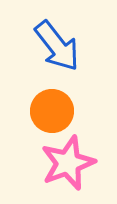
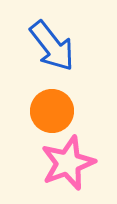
blue arrow: moved 5 px left
